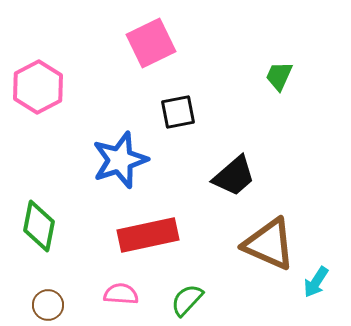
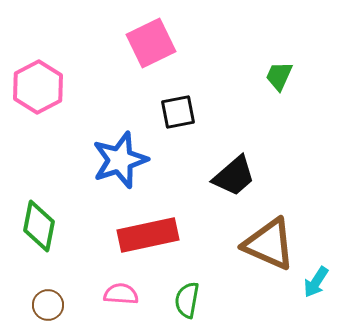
green semicircle: rotated 33 degrees counterclockwise
